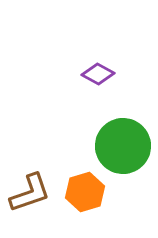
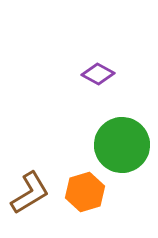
green circle: moved 1 px left, 1 px up
brown L-shape: rotated 12 degrees counterclockwise
